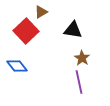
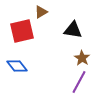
red square: moved 4 px left; rotated 30 degrees clockwise
purple line: rotated 40 degrees clockwise
